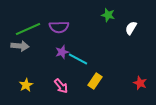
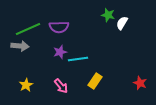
white semicircle: moved 9 px left, 5 px up
purple star: moved 2 px left
cyan line: rotated 36 degrees counterclockwise
